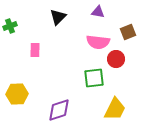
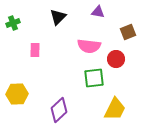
green cross: moved 3 px right, 3 px up
pink semicircle: moved 9 px left, 4 px down
purple diamond: rotated 25 degrees counterclockwise
